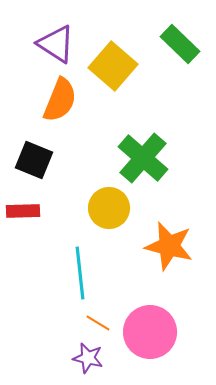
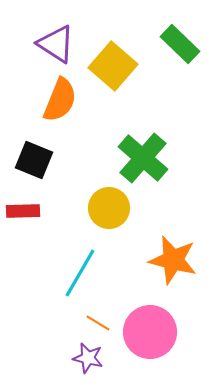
orange star: moved 4 px right, 14 px down
cyan line: rotated 36 degrees clockwise
